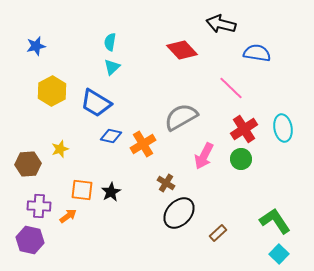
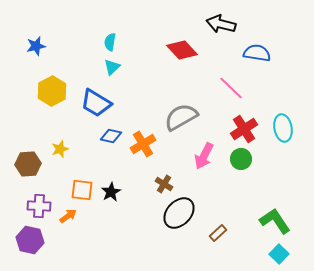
brown cross: moved 2 px left, 1 px down
